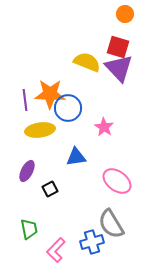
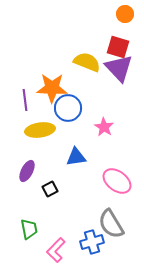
orange star: moved 2 px right, 6 px up
